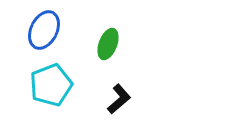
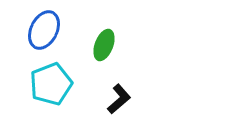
green ellipse: moved 4 px left, 1 px down
cyan pentagon: moved 1 px up
